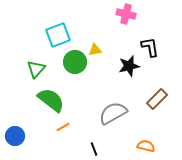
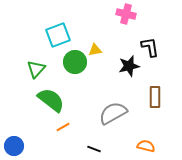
brown rectangle: moved 2 px left, 2 px up; rotated 45 degrees counterclockwise
blue circle: moved 1 px left, 10 px down
black line: rotated 48 degrees counterclockwise
